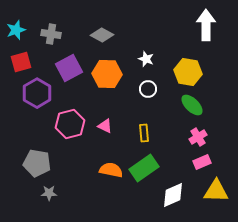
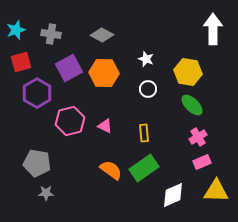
white arrow: moved 7 px right, 4 px down
orange hexagon: moved 3 px left, 1 px up
pink hexagon: moved 3 px up
orange semicircle: rotated 25 degrees clockwise
gray star: moved 3 px left
